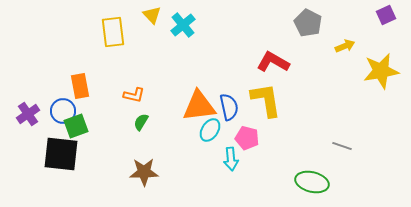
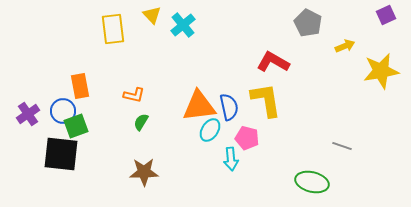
yellow rectangle: moved 3 px up
